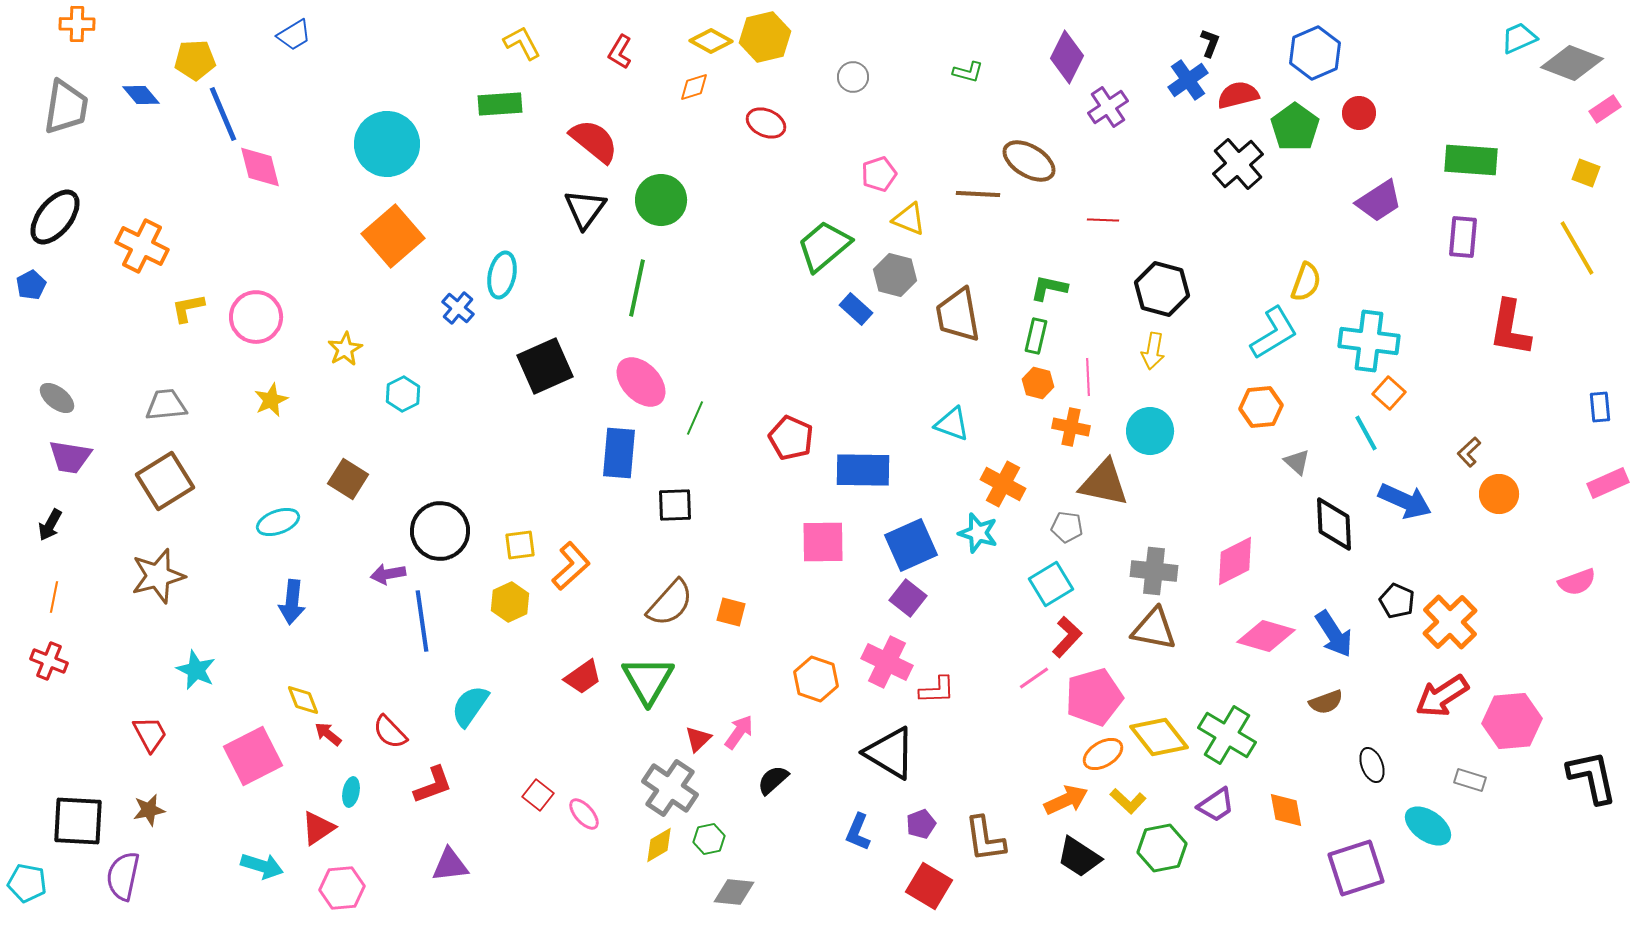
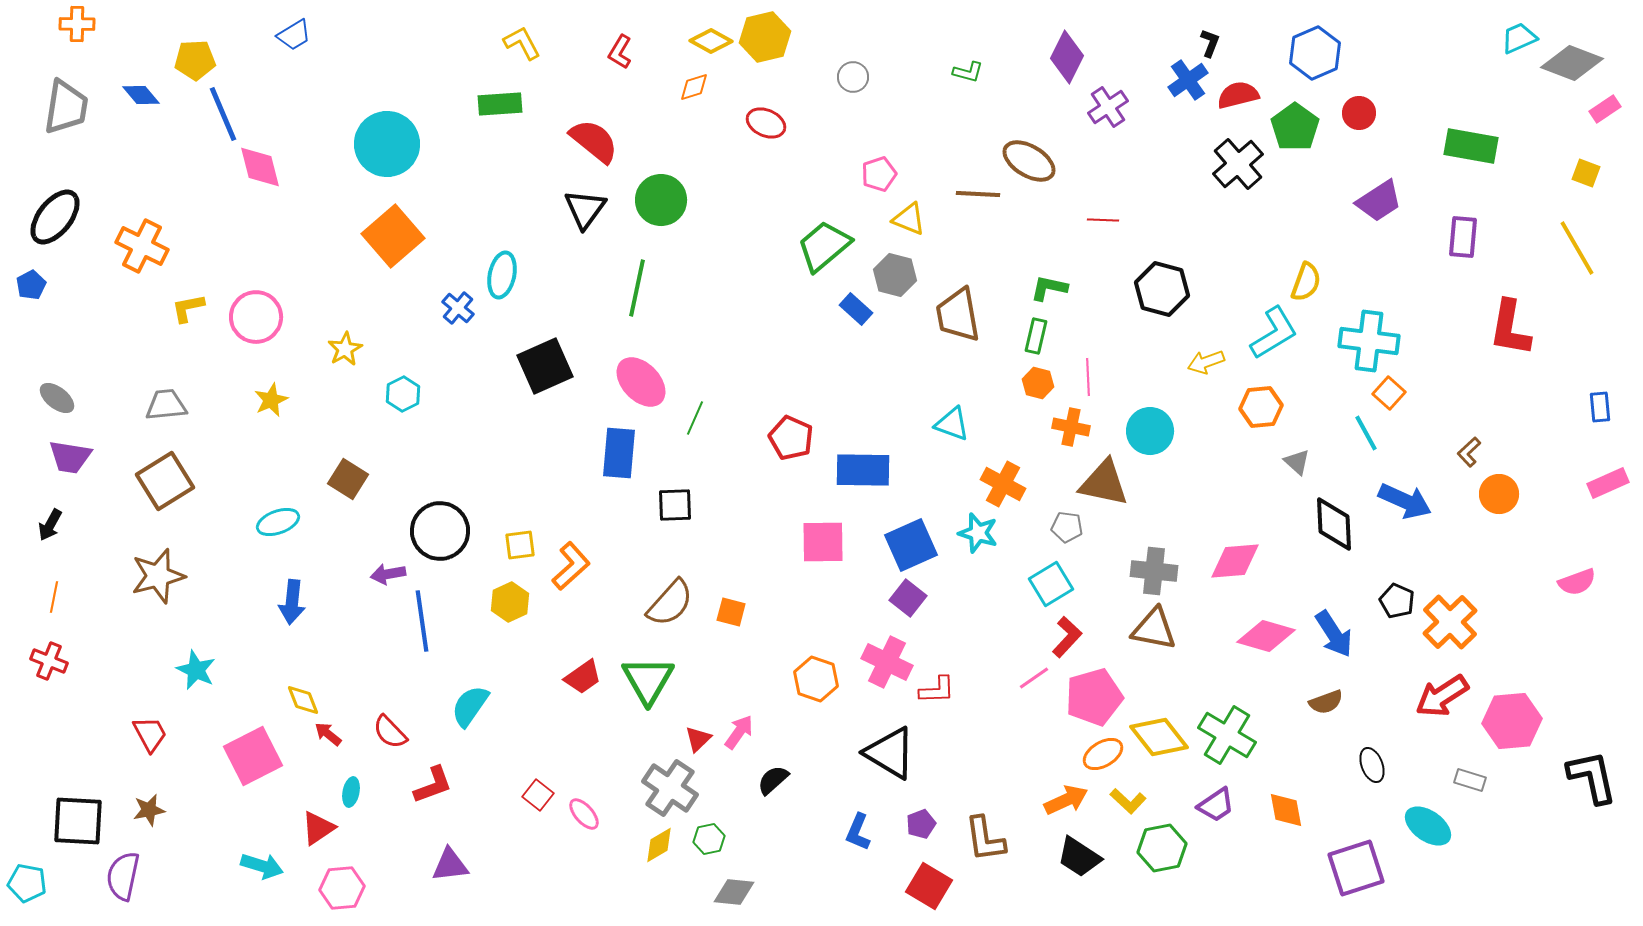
green rectangle at (1471, 160): moved 14 px up; rotated 6 degrees clockwise
yellow arrow at (1153, 351): moved 53 px right, 11 px down; rotated 60 degrees clockwise
pink diamond at (1235, 561): rotated 22 degrees clockwise
